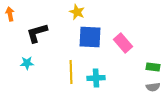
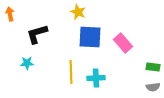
yellow star: moved 1 px right
black L-shape: moved 1 px down
